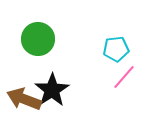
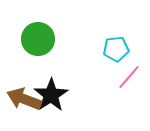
pink line: moved 5 px right
black star: moved 1 px left, 5 px down
